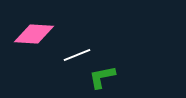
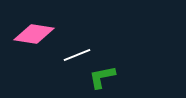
pink diamond: rotated 6 degrees clockwise
